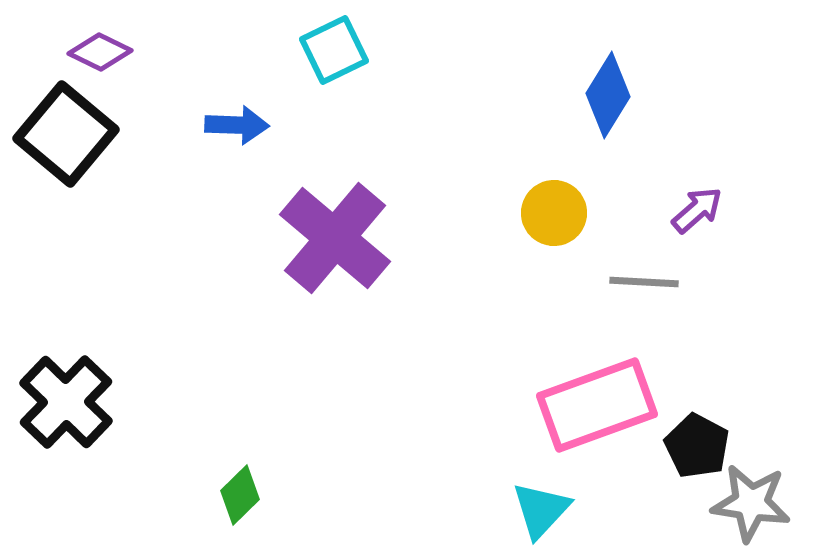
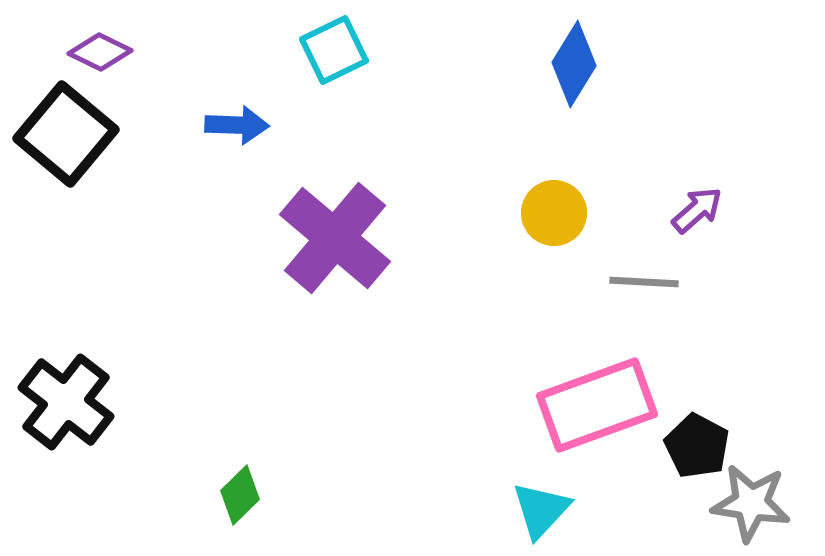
blue diamond: moved 34 px left, 31 px up
black cross: rotated 6 degrees counterclockwise
